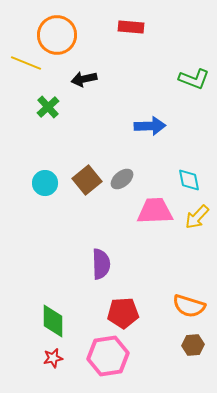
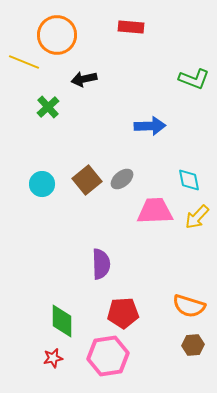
yellow line: moved 2 px left, 1 px up
cyan circle: moved 3 px left, 1 px down
green diamond: moved 9 px right
